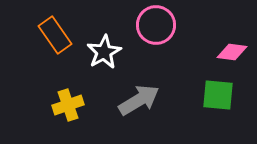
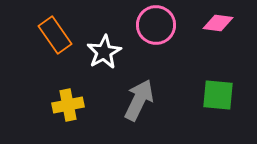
pink diamond: moved 14 px left, 29 px up
gray arrow: rotated 33 degrees counterclockwise
yellow cross: rotated 8 degrees clockwise
